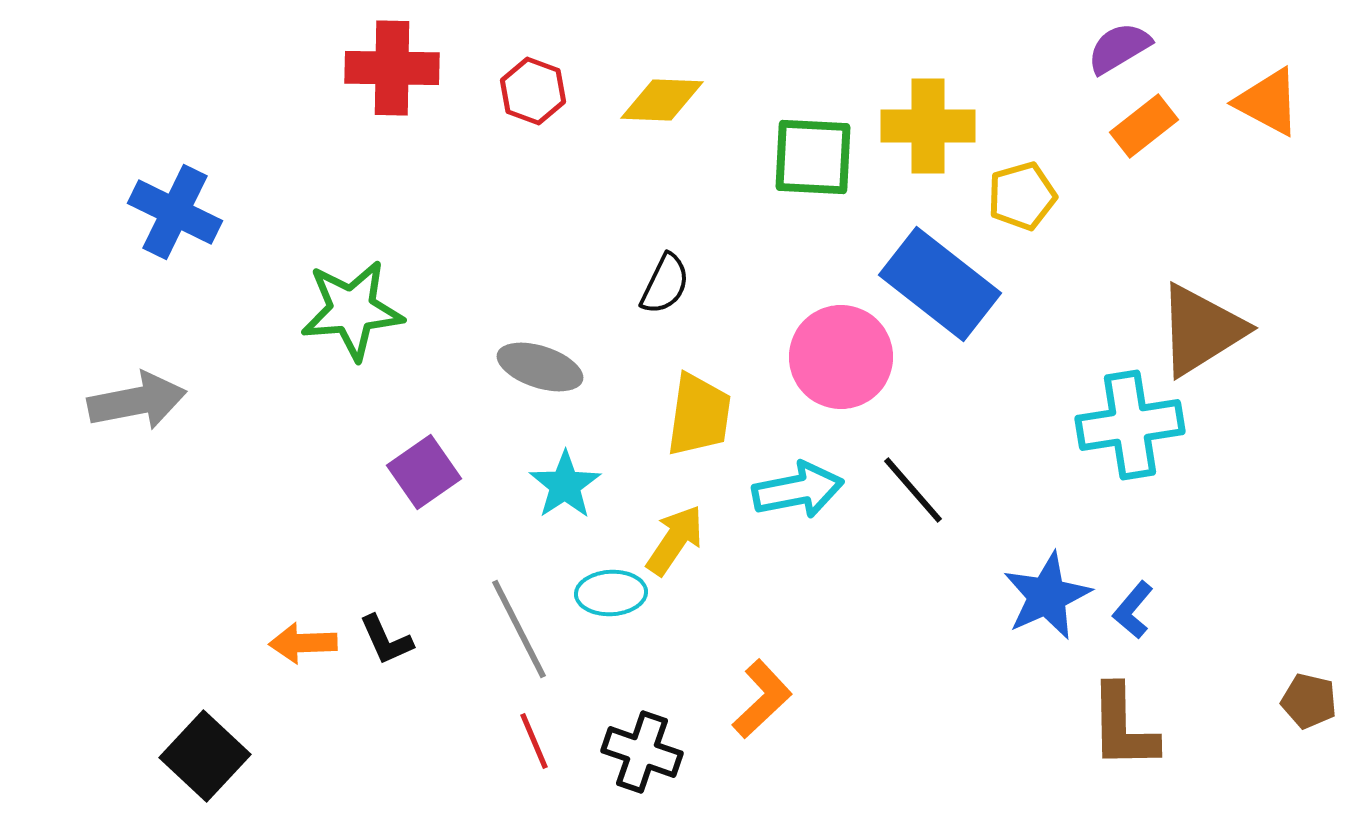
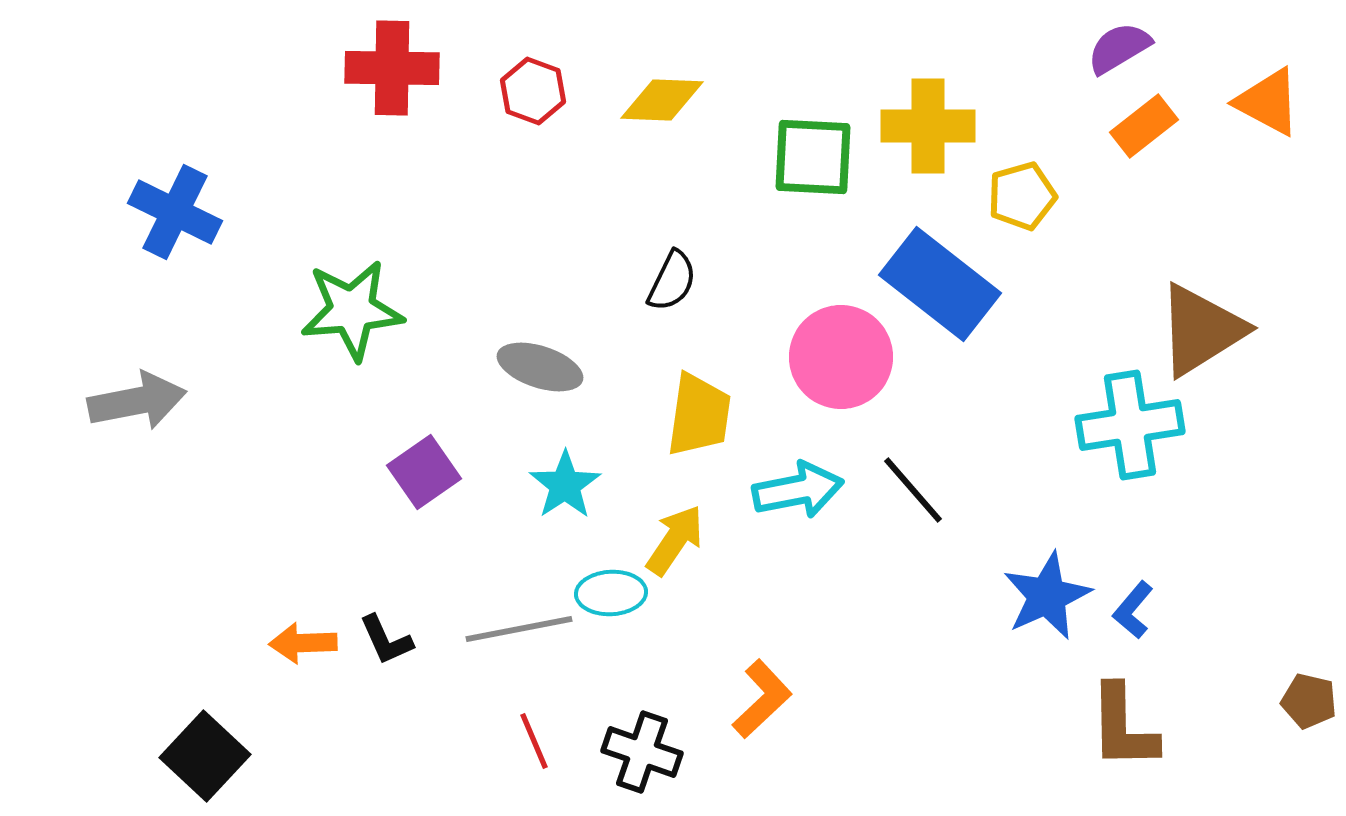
black semicircle: moved 7 px right, 3 px up
gray line: rotated 74 degrees counterclockwise
